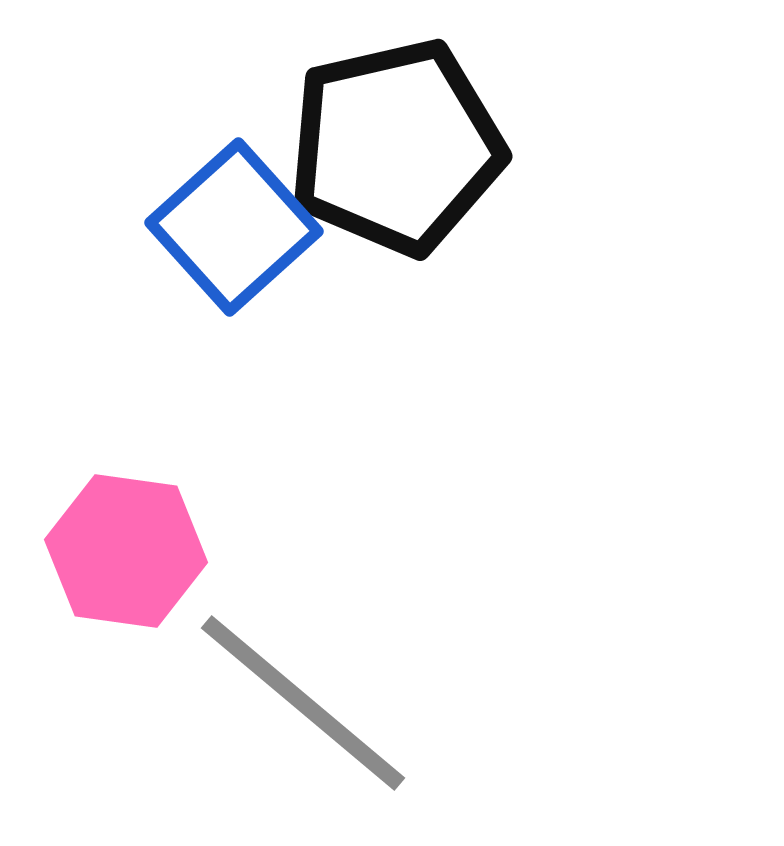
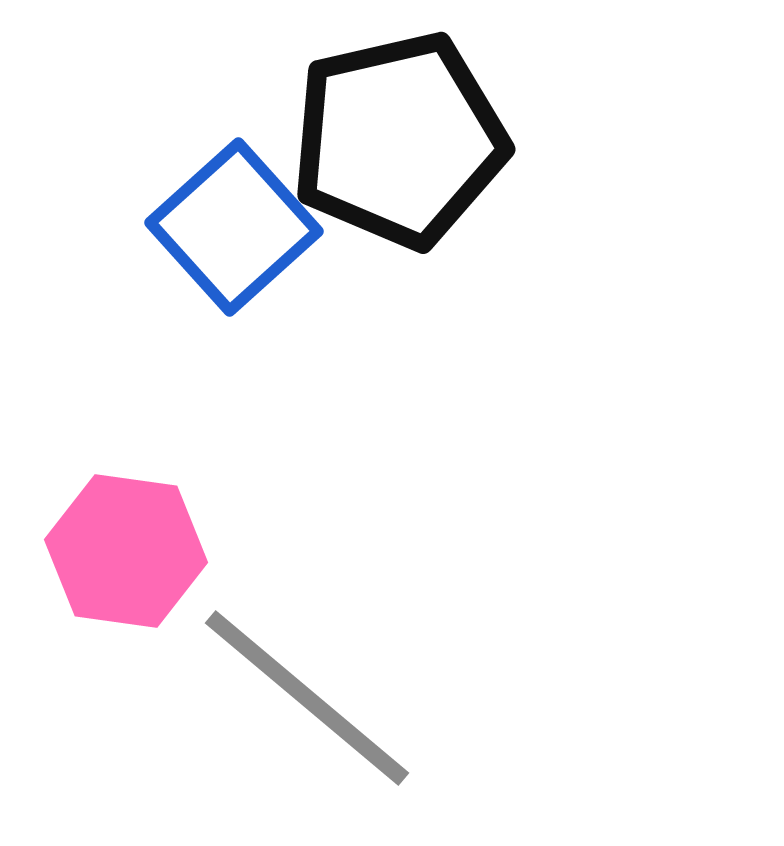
black pentagon: moved 3 px right, 7 px up
gray line: moved 4 px right, 5 px up
